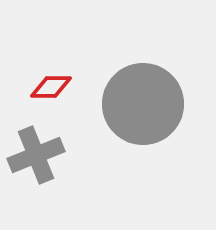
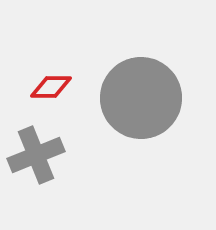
gray circle: moved 2 px left, 6 px up
